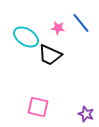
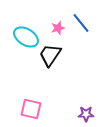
pink star: rotated 24 degrees counterclockwise
black trapezoid: rotated 100 degrees clockwise
pink square: moved 7 px left, 2 px down
purple star: rotated 21 degrees counterclockwise
